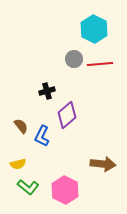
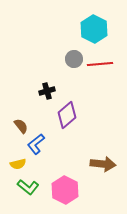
blue L-shape: moved 6 px left, 8 px down; rotated 25 degrees clockwise
